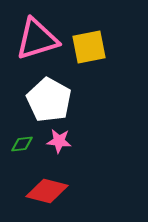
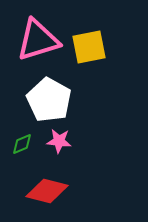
pink triangle: moved 1 px right, 1 px down
green diamond: rotated 15 degrees counterclockwise
